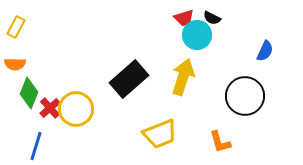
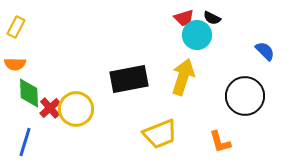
blue semicircle: rotated 70 degrees counterclockwise
black rectangle: rotated 30 degrees clockwise
green diamond: rotated 24 degrees counterclockwise
blue line: moved 11 px left, 4 px up
